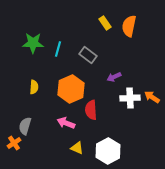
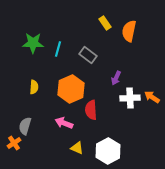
orange semicircle: moved 5 px down
purple arrow: moved 2 px right, 1 px down; rotated 40 degrees counterclockwise
pink arrow: moved 2 px left
